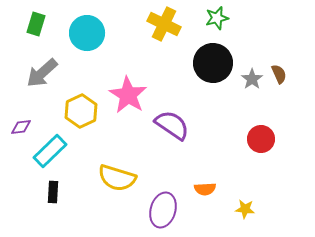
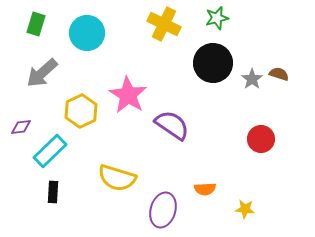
brown semicircle: rotated 48 degrees counterclockwise
